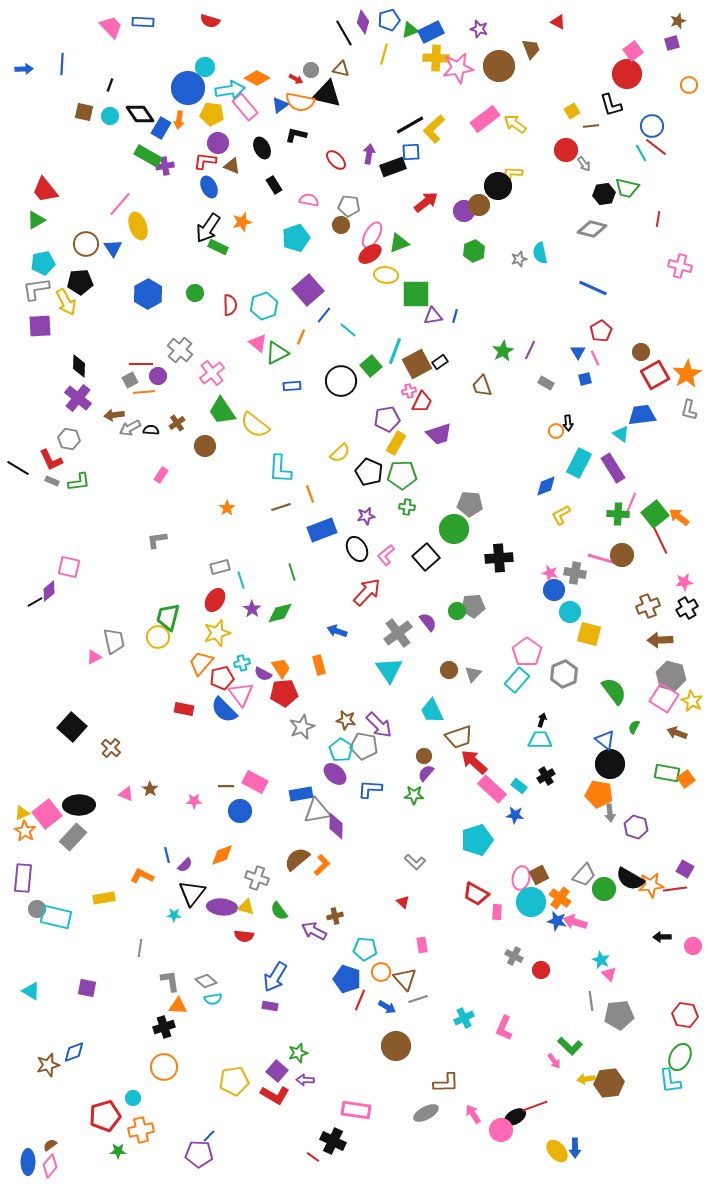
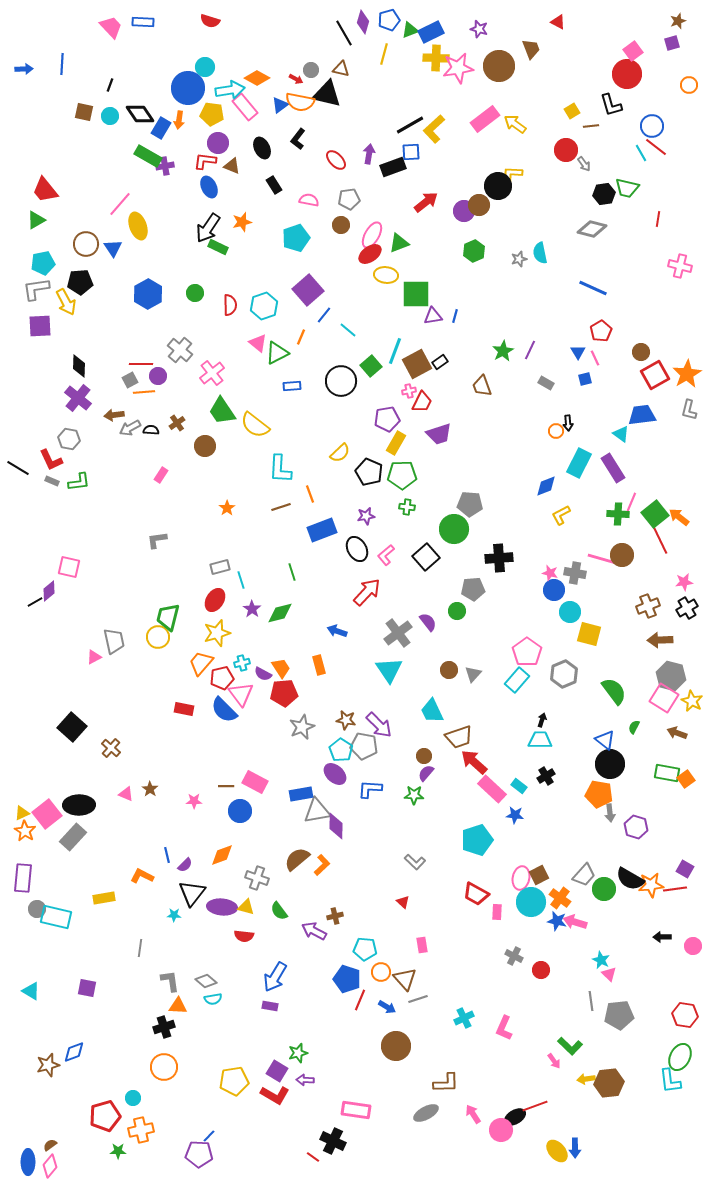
black L-shape at (296, 135): moved 2 px right, 4 px down; rotated 65 degrees counterclockwise
gray pentagon at (349, 206): moved 7 px up; rotated 15 degrees counterclockwise
gray pentagon at (473, 606): moved 17 px up
purple square at (277, 1071): rotated 10 degrees counterclockwise
